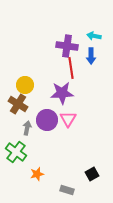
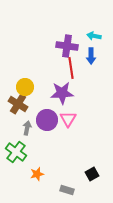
yellow circle: moved 2 px down
